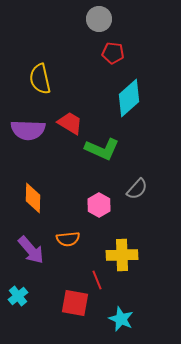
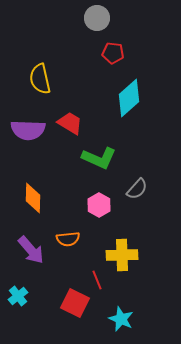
gray circle: moved 2 px left, 1 px up
green L-shape: moved 3 px left, 9 px down
red square: rotated 16 degrees clockwise
